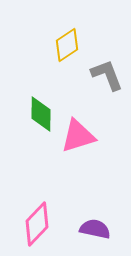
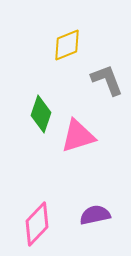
yellow diamond: rotated 12 degrees clockwise
gray L-shape: moved 5 px down
green diamond: rotated 18 degrees clockwise
purple semicircle: moved 14 px up; rotated 24 degrees counterclockwise
